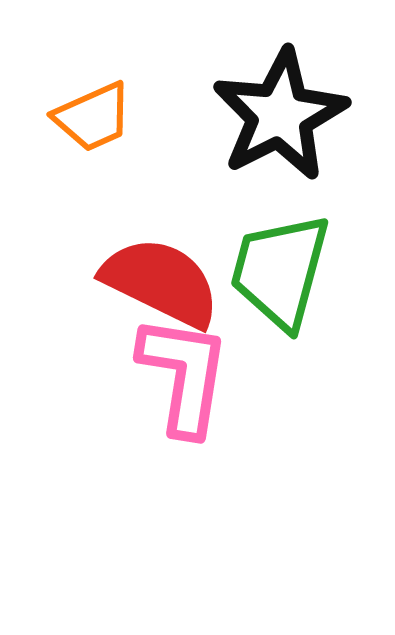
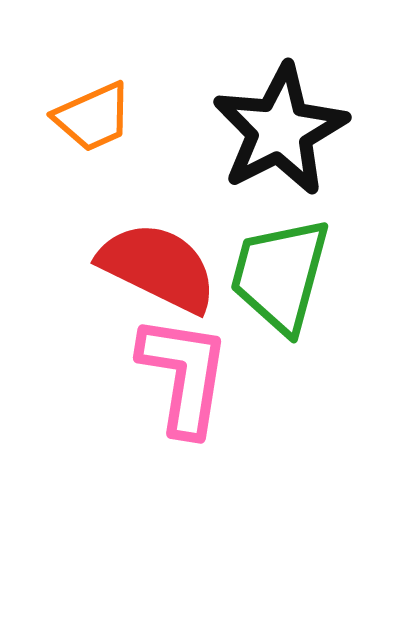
black star: moved 15 px down
green trapezoid: moved 4 px down
red semicircle: moved 3 px left, 15 px up
